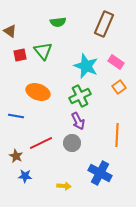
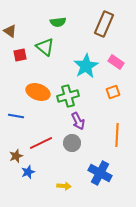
green triangle: moved 2 px right, 4 px up; rotated 12 degrees counterclockwise
cyan star: rotated 20 degrees clockwise
orange square: moved 6 px left, 5 px down; rotated 16 degrees clockwise
green cross: moved 12 px left; rotated 10 degrees clockwise
brown star: rotated 24 degrees clockwise
blue star: moved 3 px right, 4 px up; rotated 24 degrees counterclockwise
